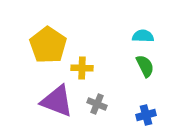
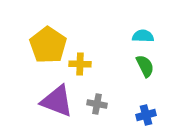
yellow cross: moved 2 px left, 4 px up
gray cross: rotated 12 degrees counterclockwise
